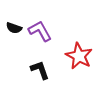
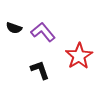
purple L-shape: moved 3 px right, 1 px down; rotated 10 degrees counterclockwise
red star: rotated 12 degrees clockwise
